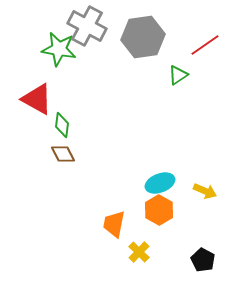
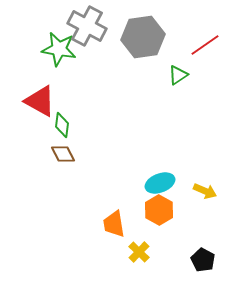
red triangle: moved 3 px right, 2 px down
orange trapezoid: rotated 20 degrees counterclockwise
